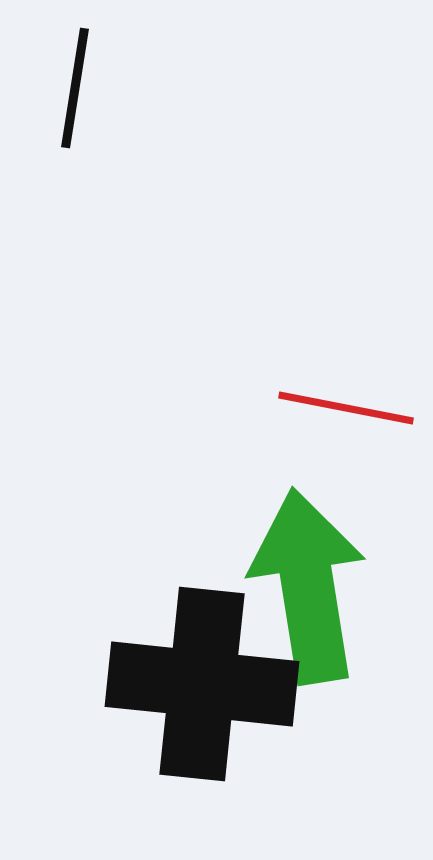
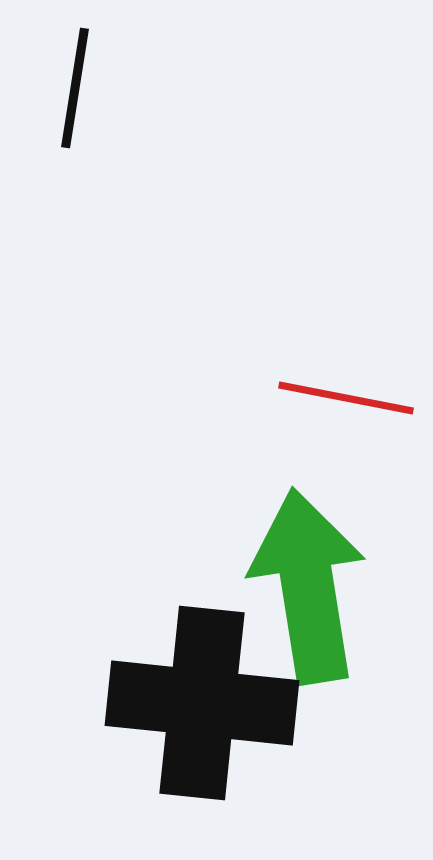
red line: moved 10 px up
black cross: moved 19 px down
